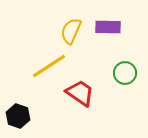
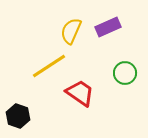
purple rectangle: rotated 25 degrees counterclockwise
